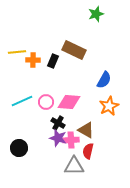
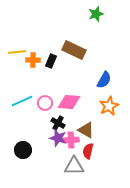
black rectangle: moved 2 px left
pink circle: moved 1 px left, 1 px down
black circle: moved 4 px right, 2 px down
